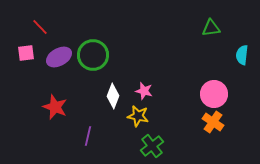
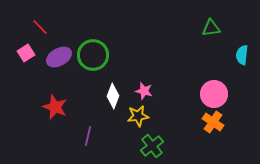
pink square: rotated 24 degrees counterclockwise
yellow star: rotated 20 degrees counterclockwise
